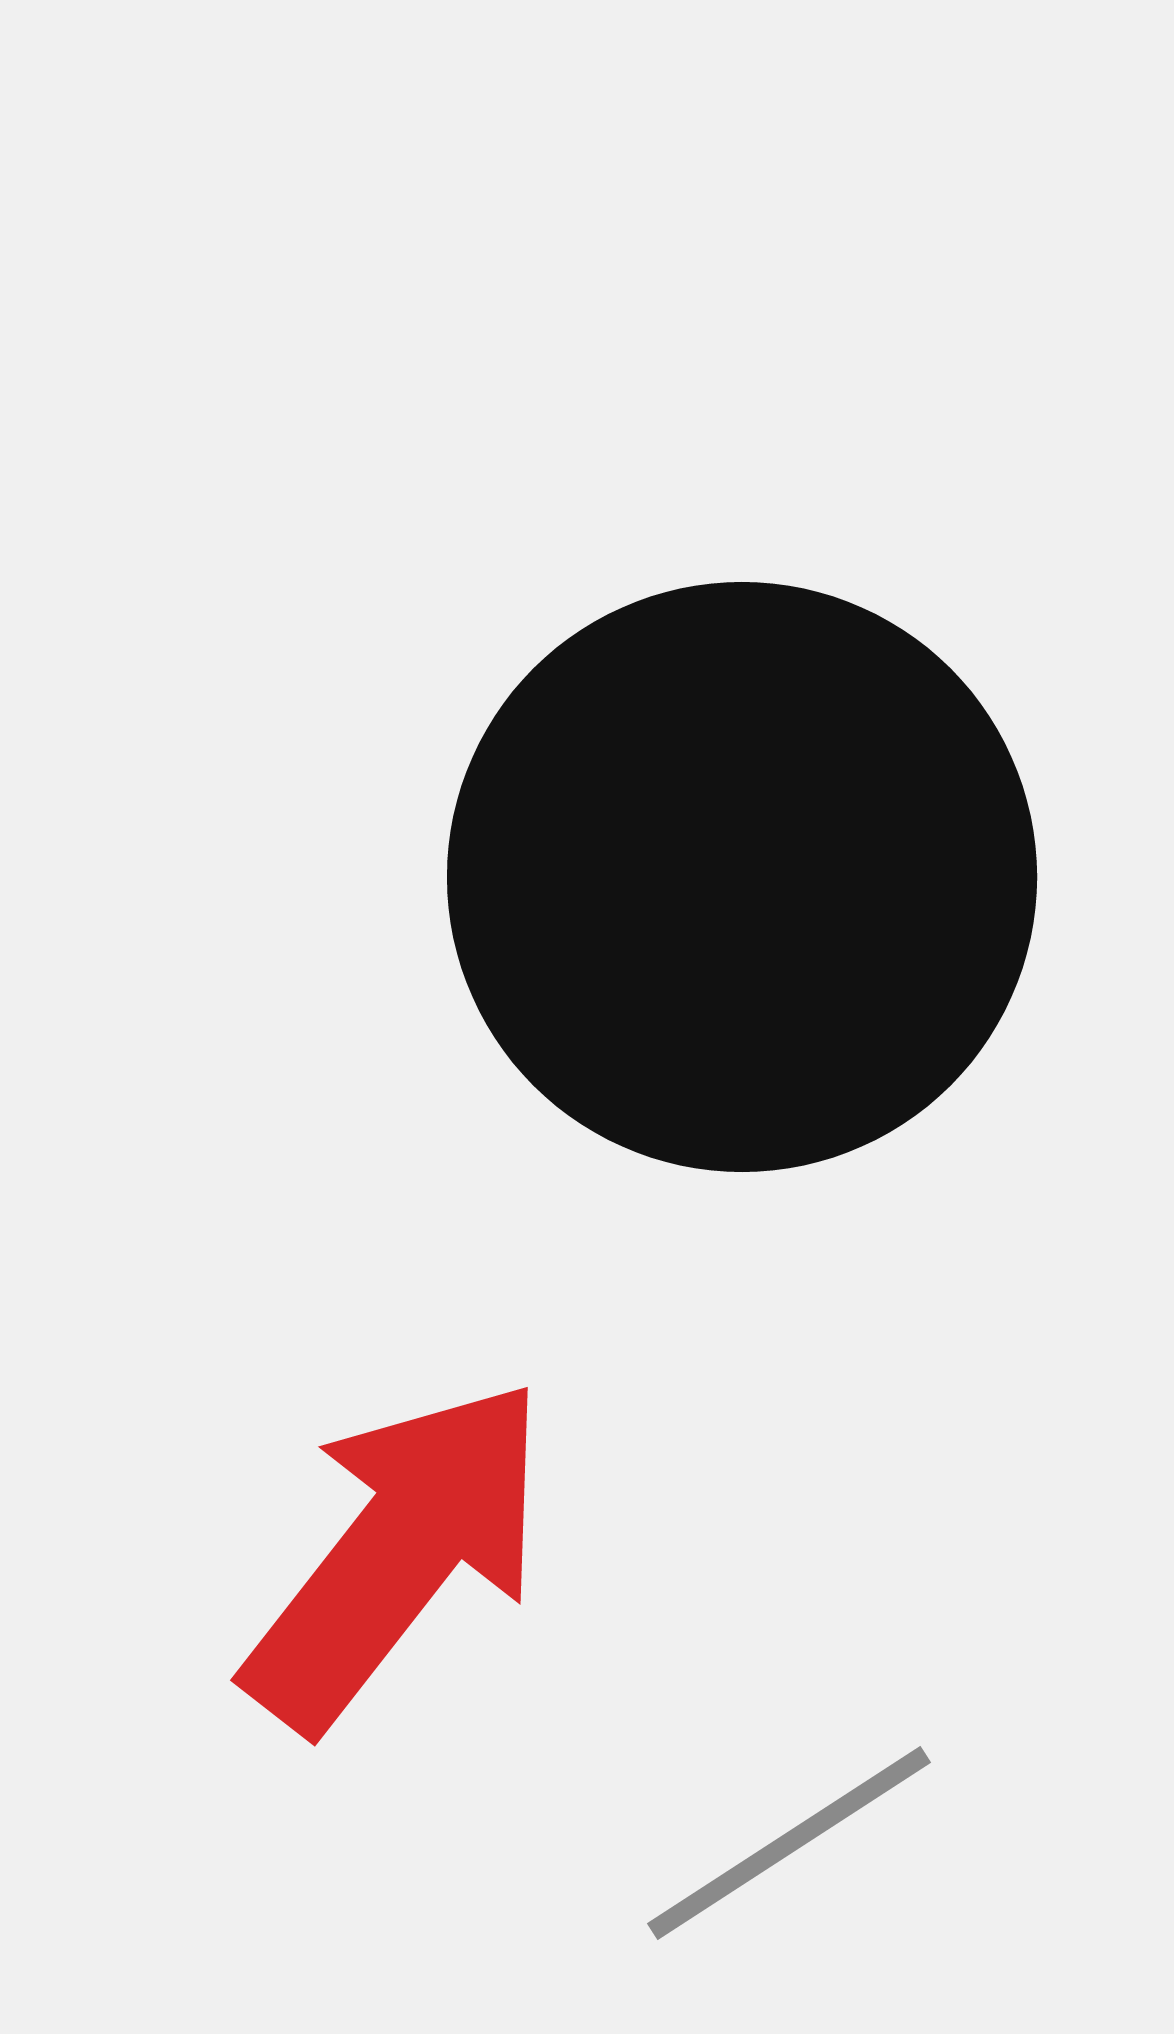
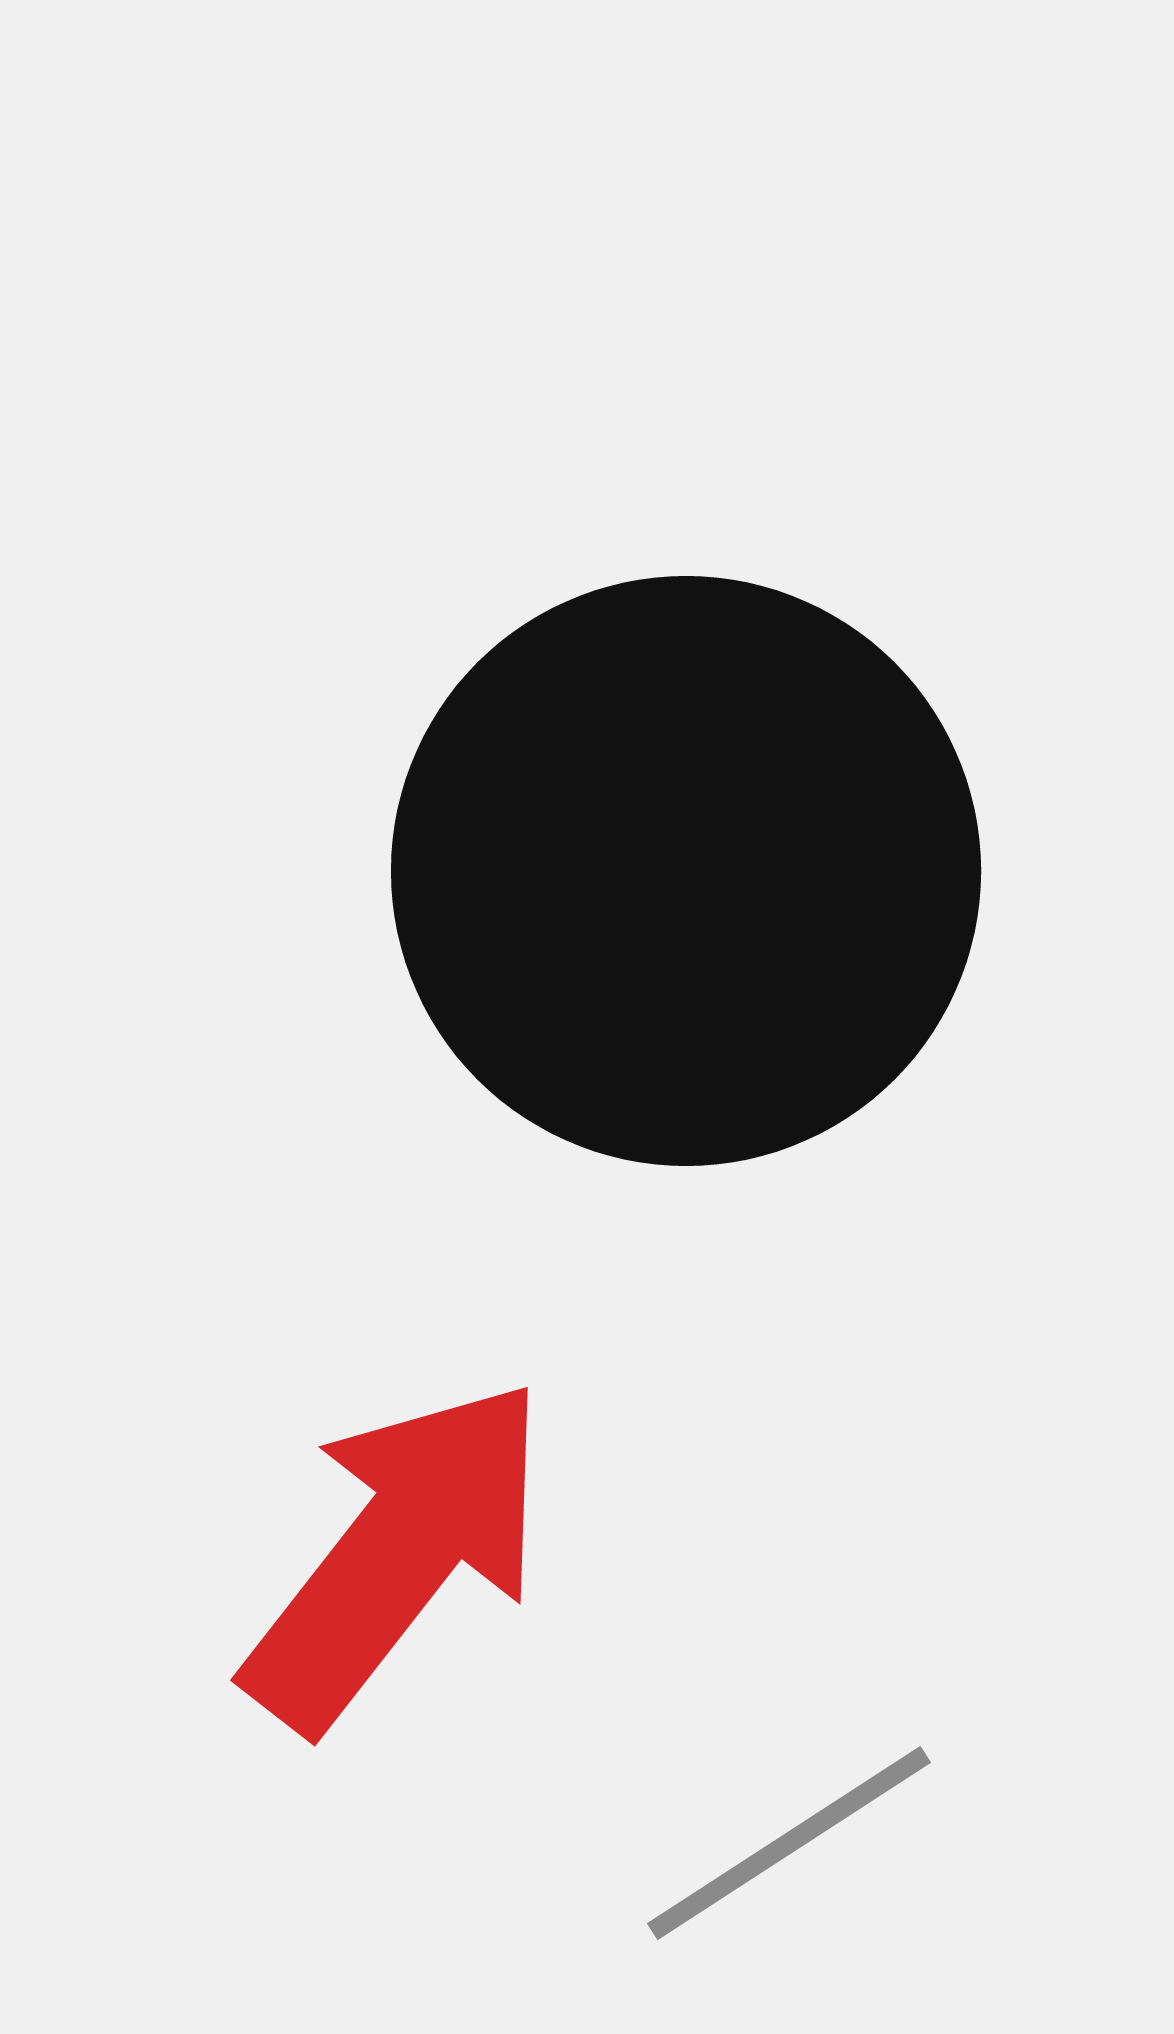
black circle: moved 56 px left, 6 px up
